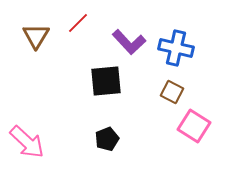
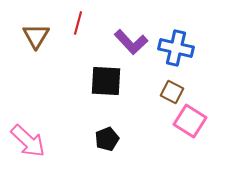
red line: rotated 30 degrees counterclockwise
purple L-shape: moved 2 px right
black square: rotated 8 degrees clockwise
pink square: moved 4 px left, 5 px up
pink arrow: moved 1 px right, 1 px up
